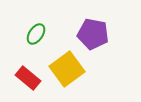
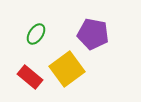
red rectangle: moved 2 px right, 1 px up
